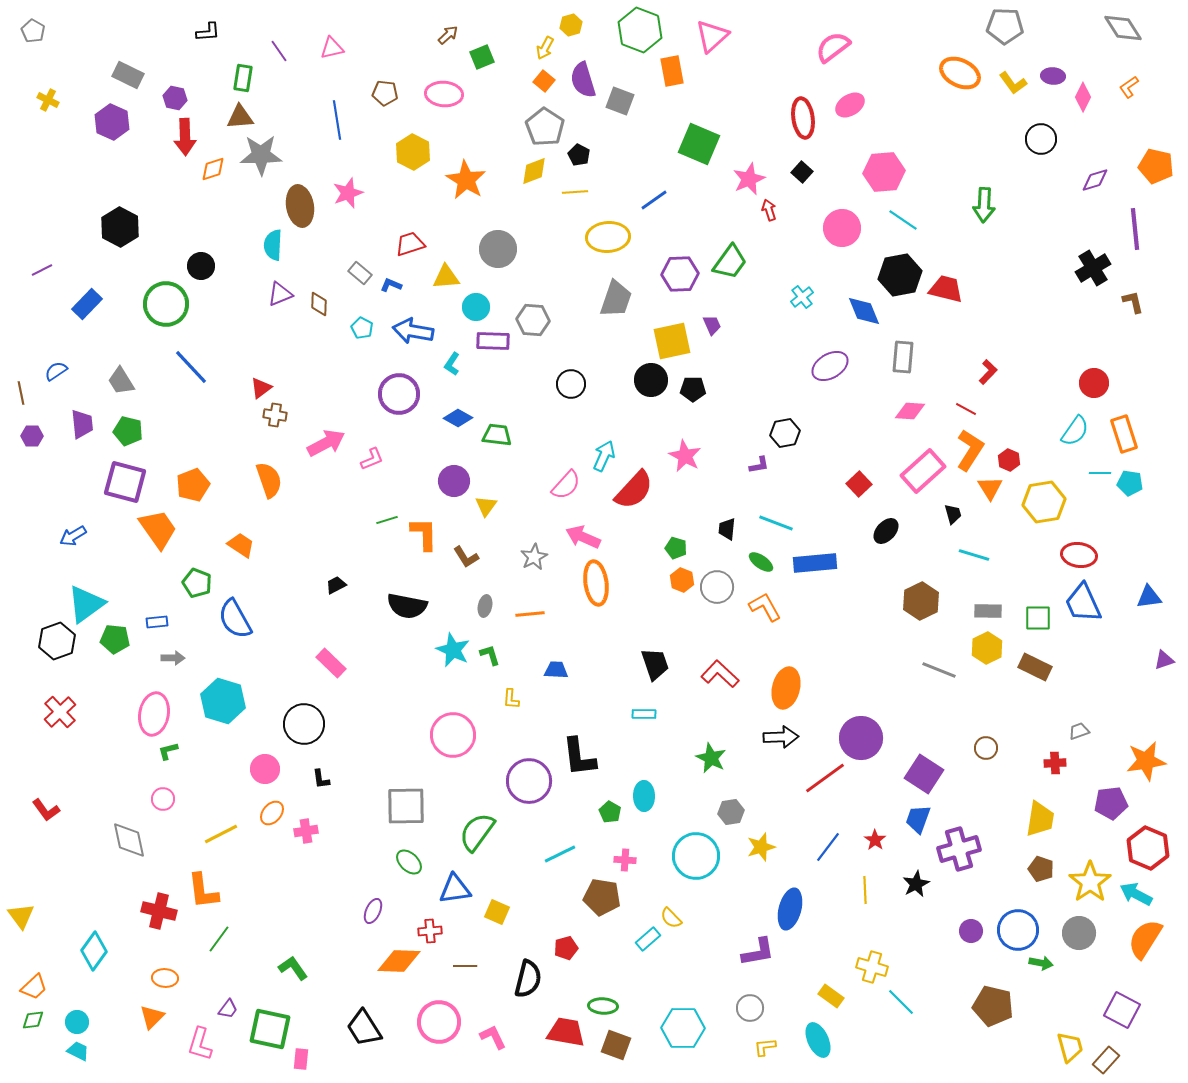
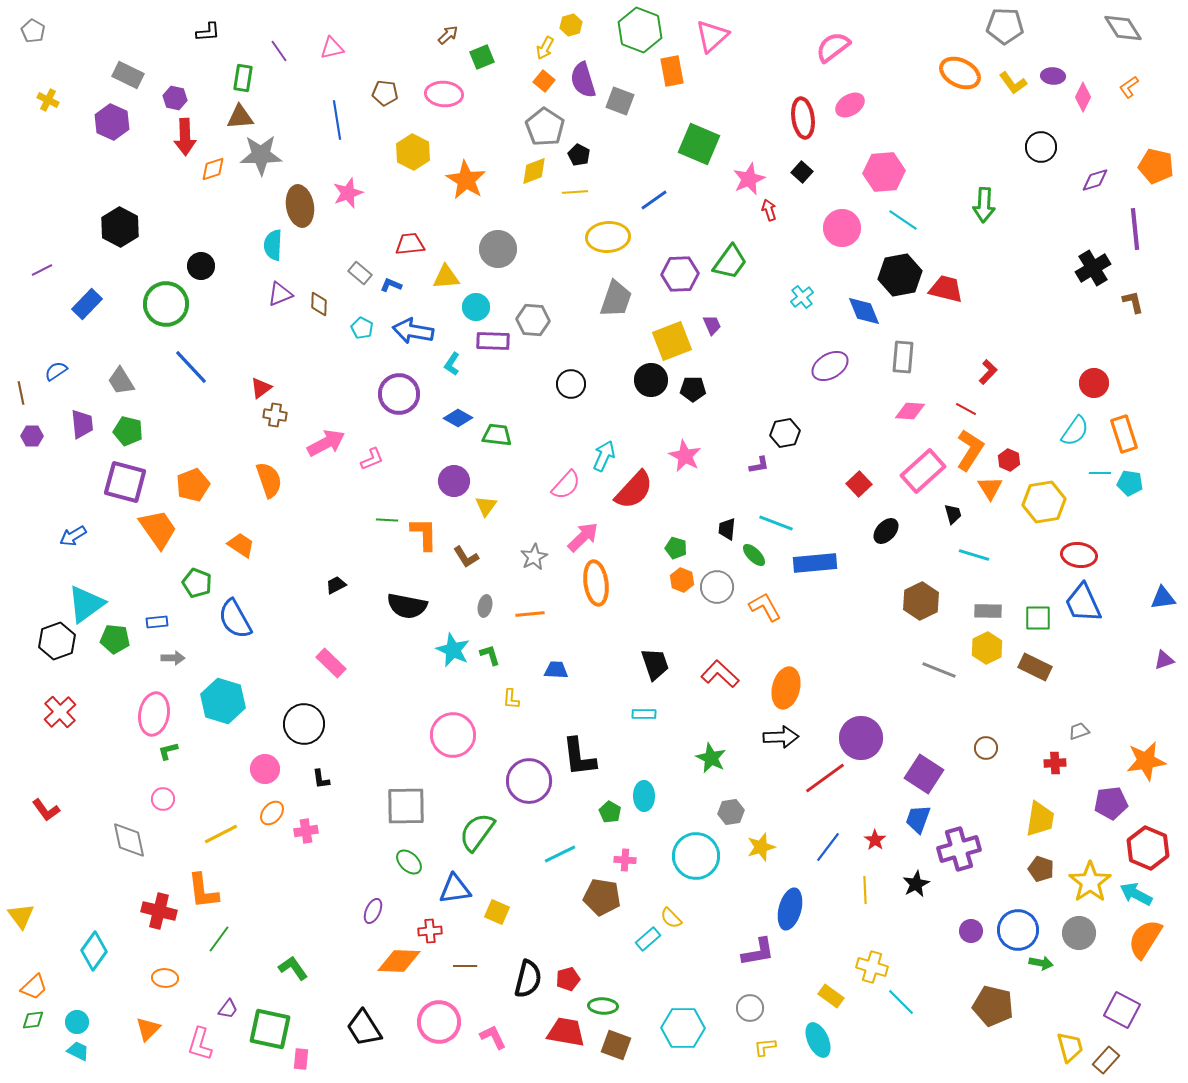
black circle at (1041, 139): moved 8 px down
red trapezoid at (410, 244): rotated 12 degrees clockwise
yellow square at (672, 341): rotated 9 degrees counterclockwise
green line at (387, 520): rotated 20 degrees clockwise
pink arrow at (583, 537): rotated 112 degrees clockwise
green ellipse at (761, 562): moved 7 px left, 7 px up; rotated 10 degrees clockwise
blue triangle at (1149, 597): moved 14 px right, 1 px down
red pentagon at (566, 948): moved 2 px right, 31 px down
orange triangle at (152, 1017): moved 4 px left, 12 px down
